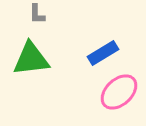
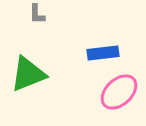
blue rectangle: rotated 24 degrees clockwise
green triangle: moved 3 px left, 15 px down; rotated 15 degrees counterclockwise
